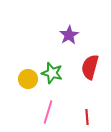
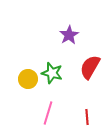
red semicircle: rotated 15 degrees clockwise
pink line: moved 1 px down
